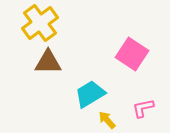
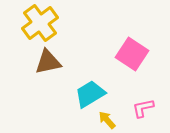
brown triangle: rotated 12 degrees counterclockwise
